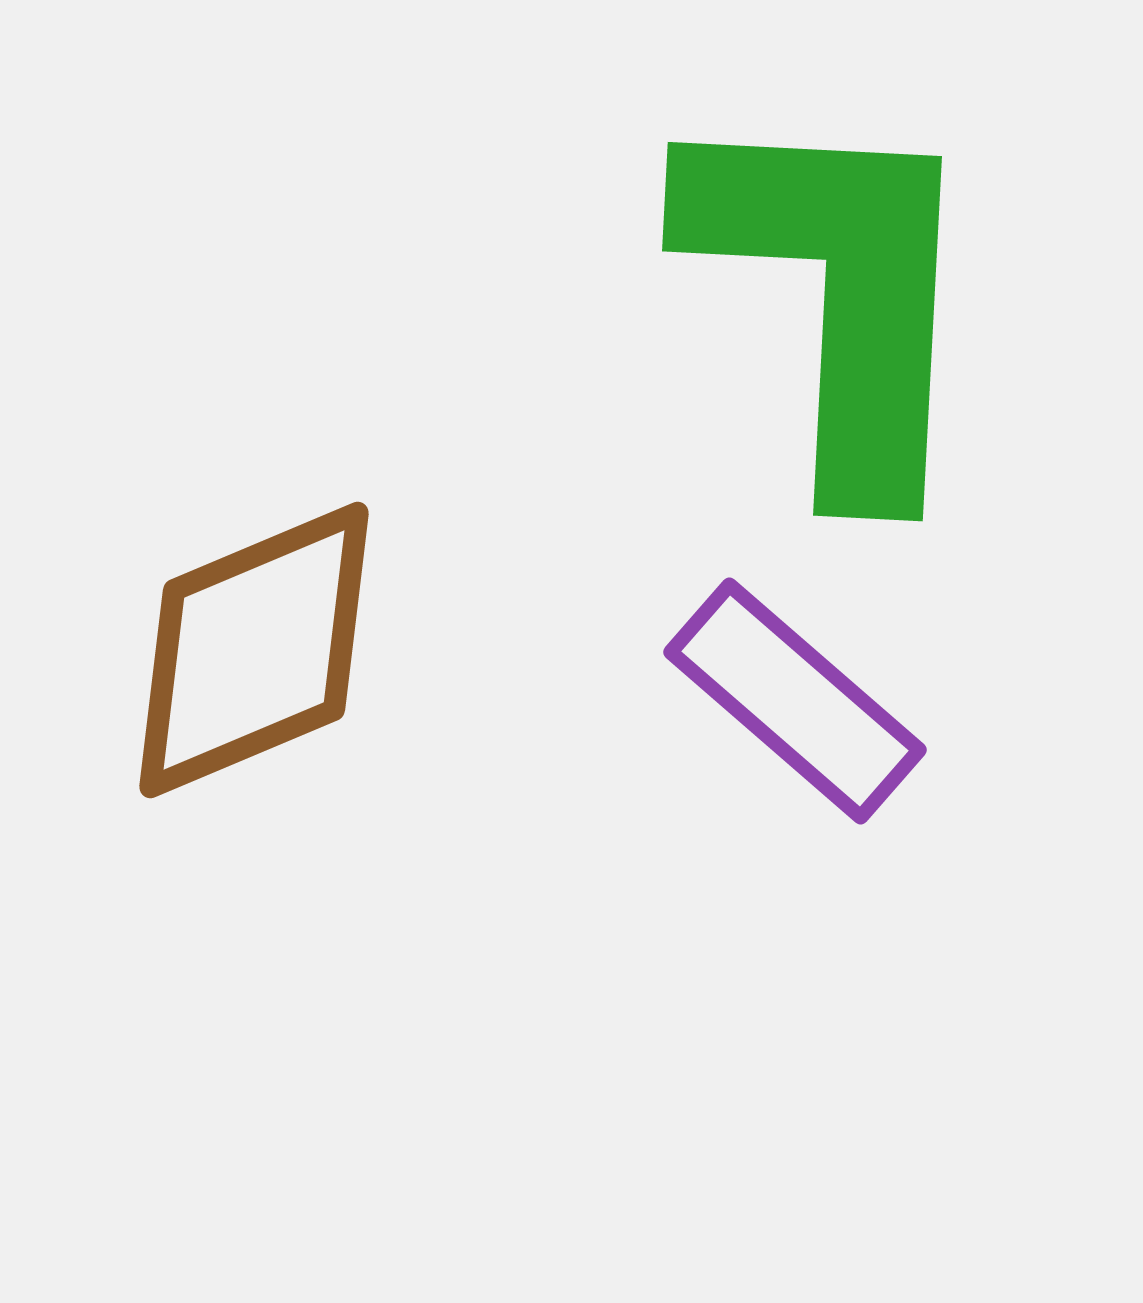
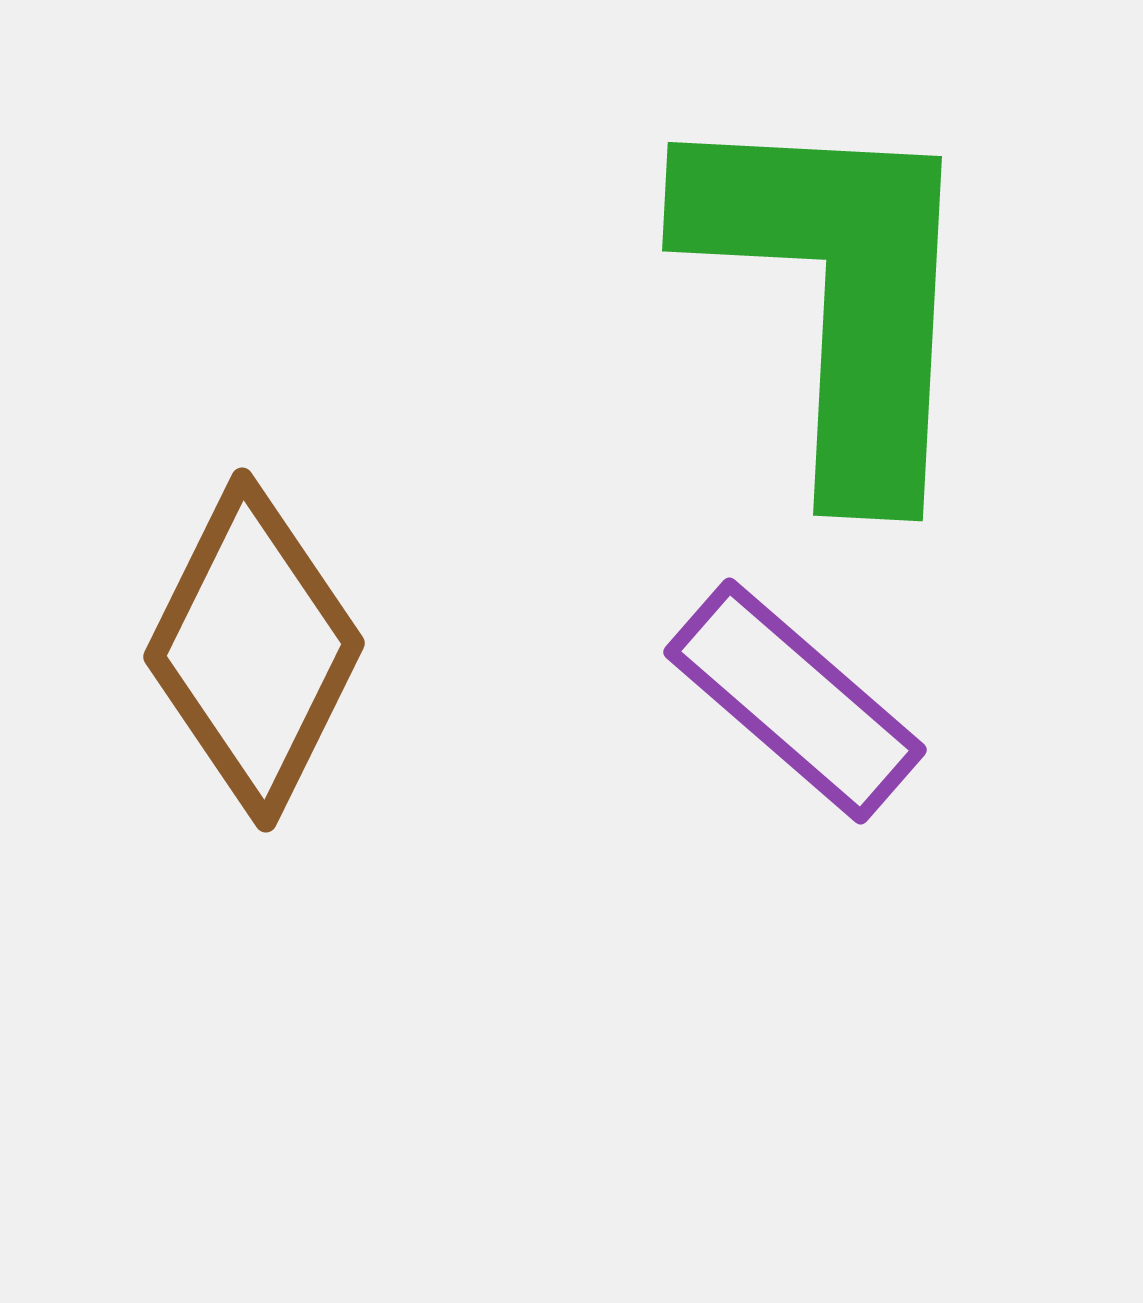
brown diamond: rotated 41 degrees counterclockwise
